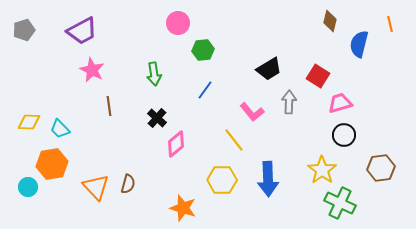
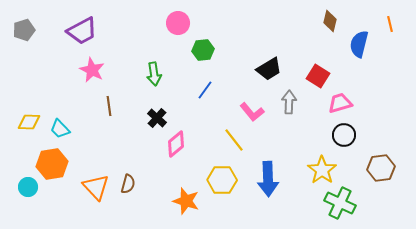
orange star: moved 3 px right, 7 px up
